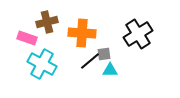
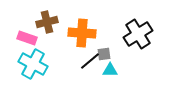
cyan cross: moved 9 px left
